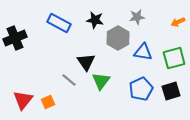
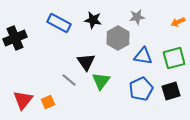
black star: moved 2 px left
blue triangle: moved 4 px down
